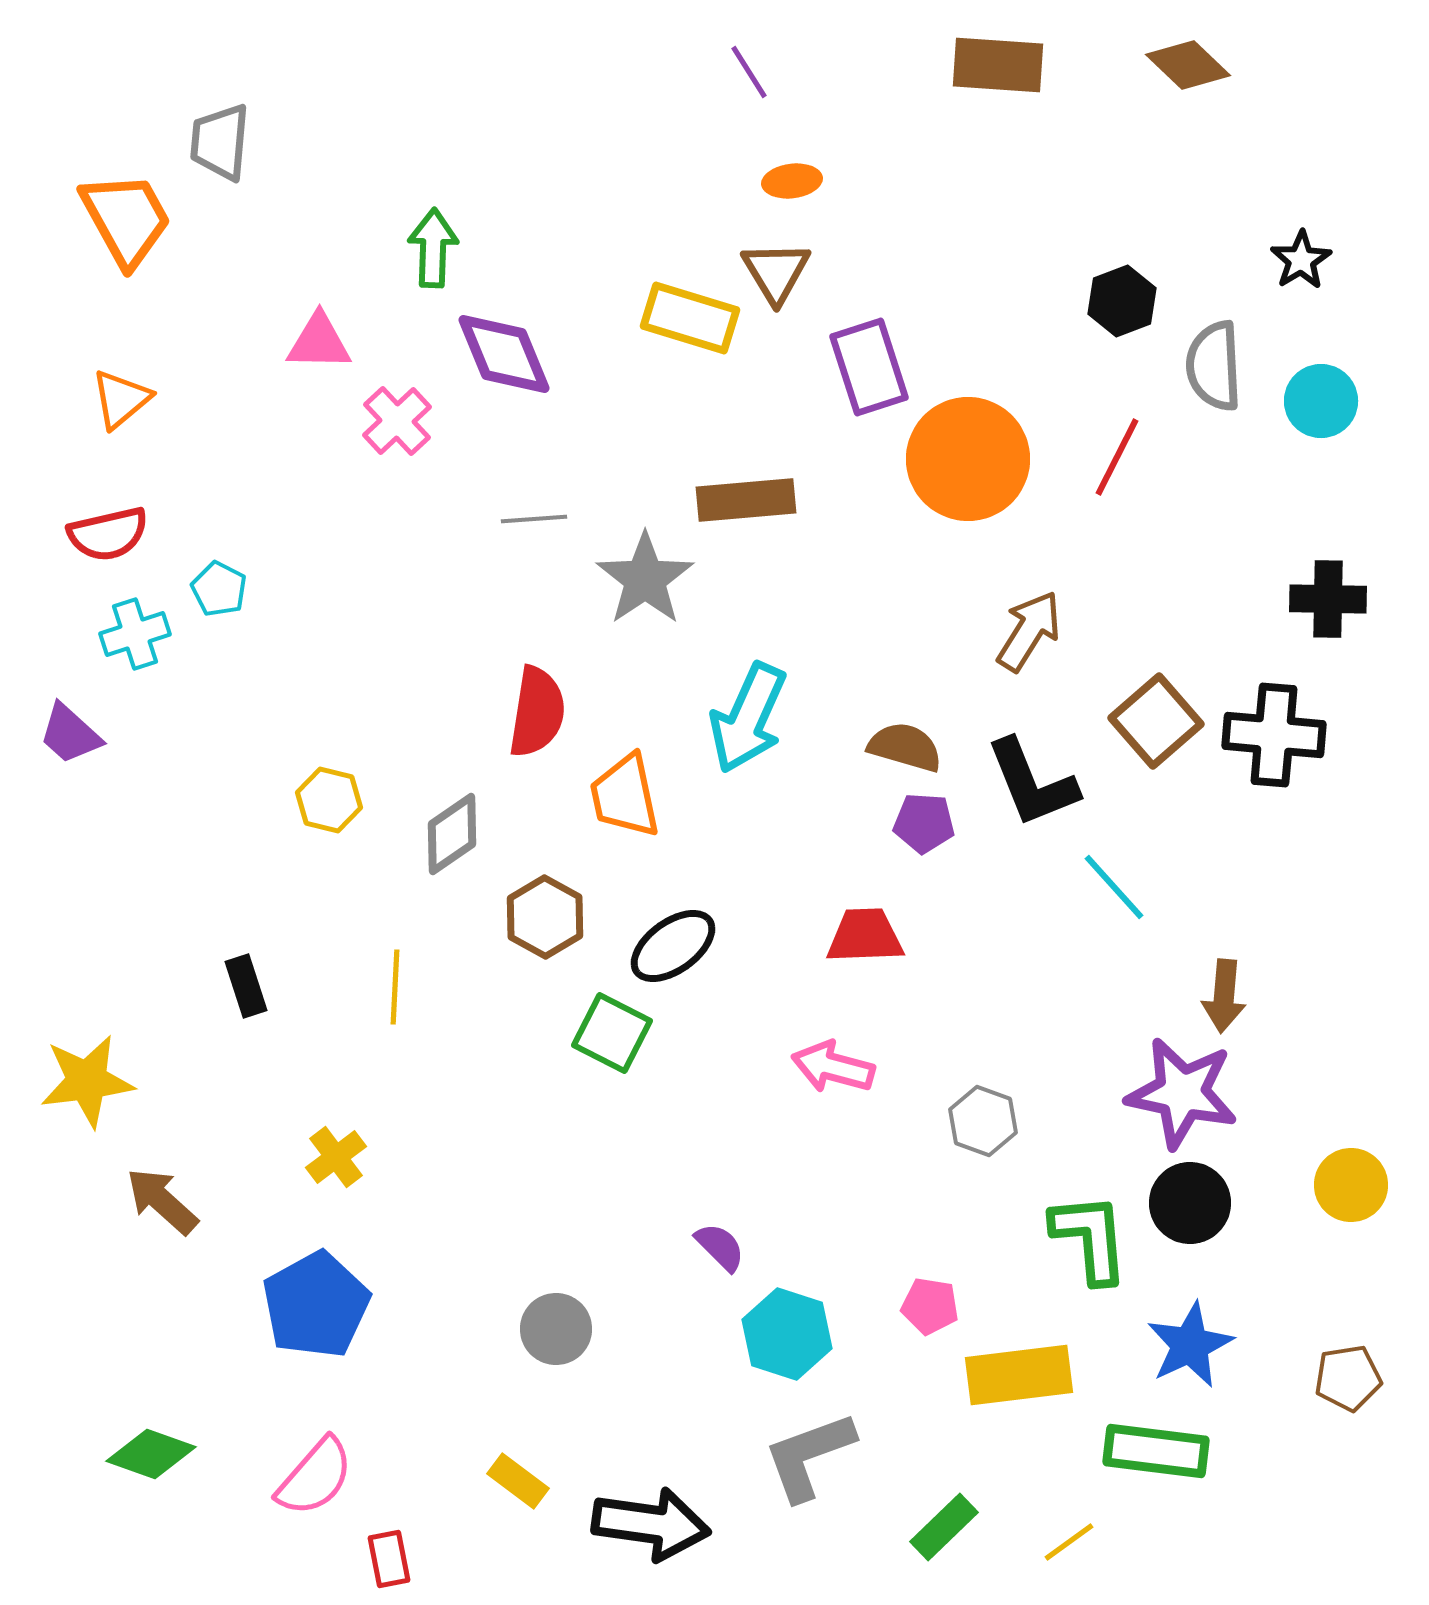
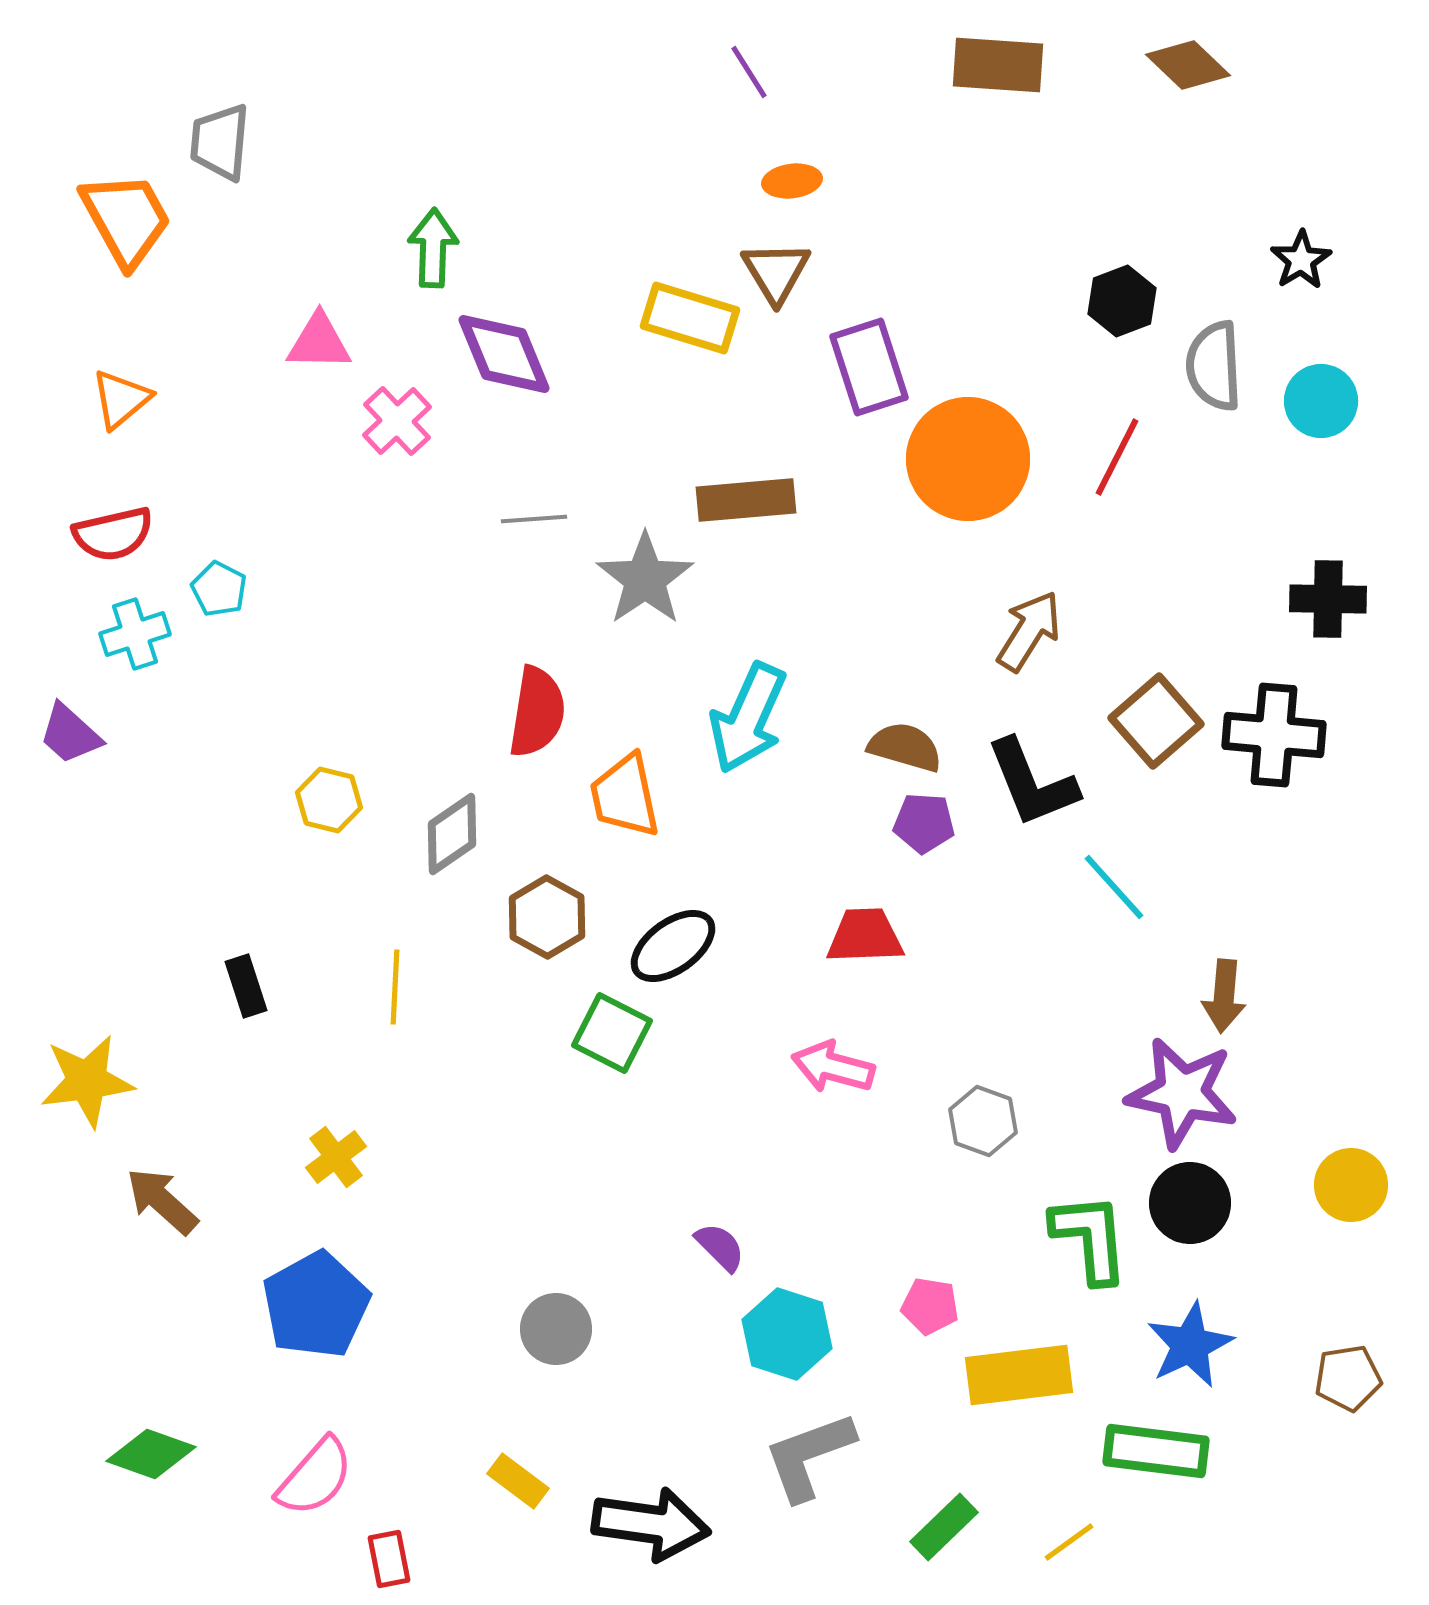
red semicircle at (108, 534): moved 5 px right
brown hexagon at (545, 917): moved 2 px right
